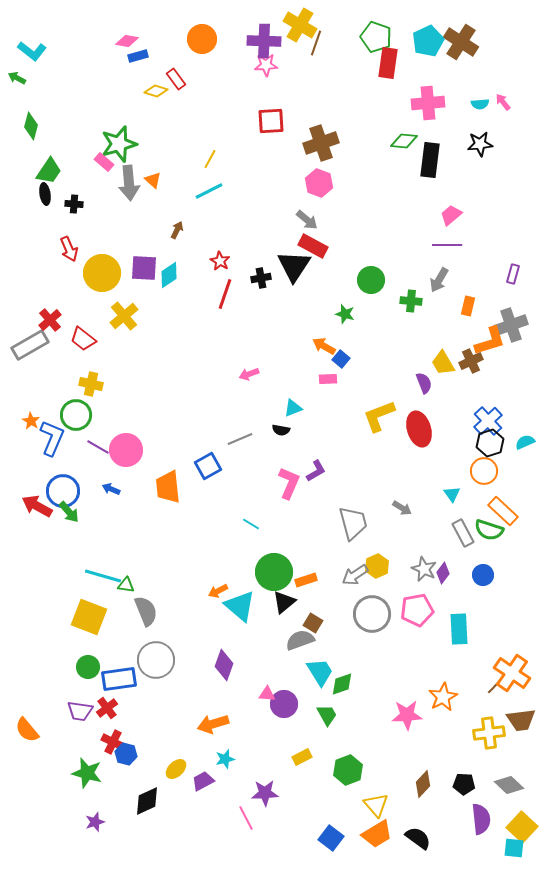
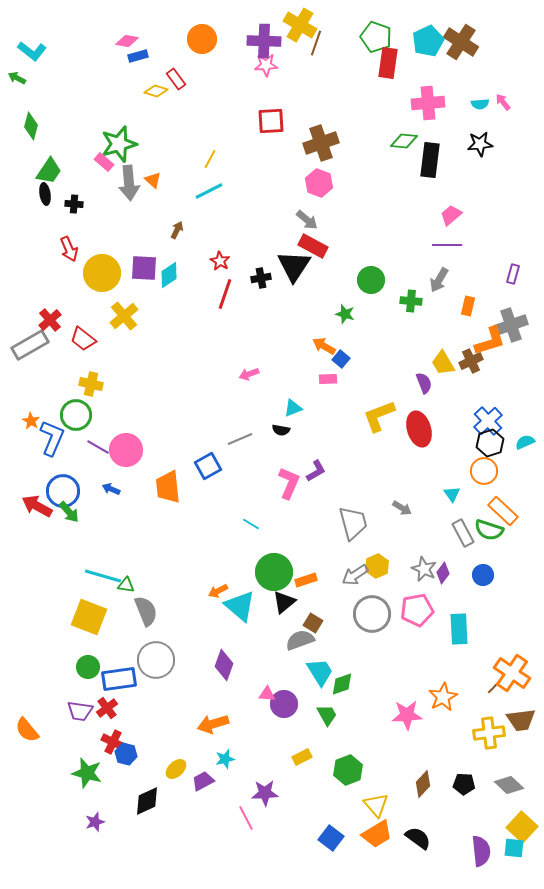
purple semicircle at (481, 819): moved 32 px down
